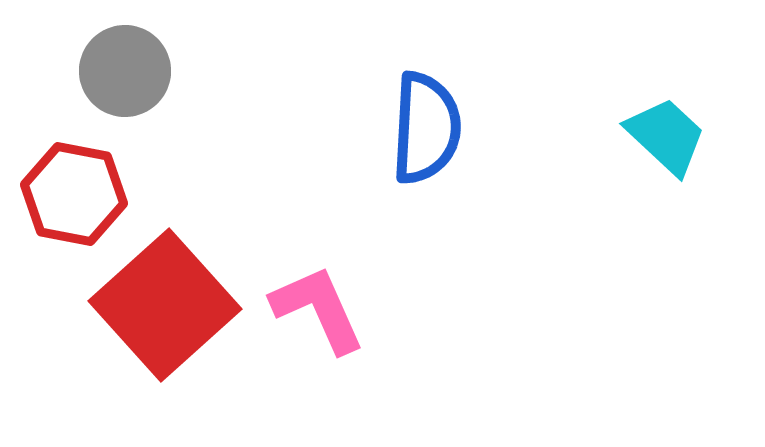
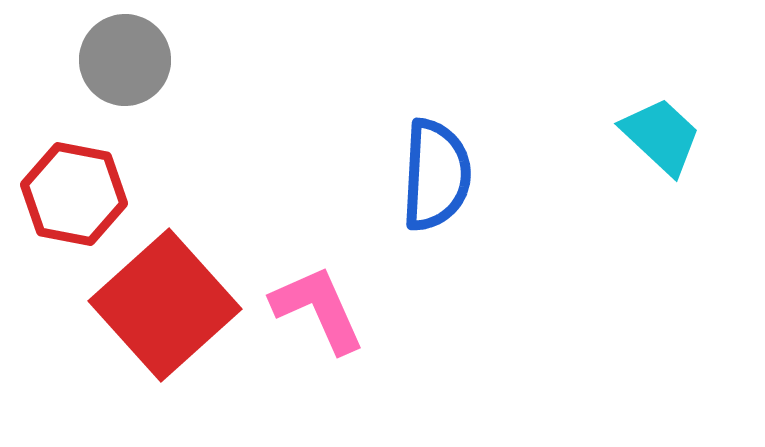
gray circle: moved 11 px up
blue semicircle: moved 10 px right, 47 px down
cyan trapezoid: moved 5 px left
